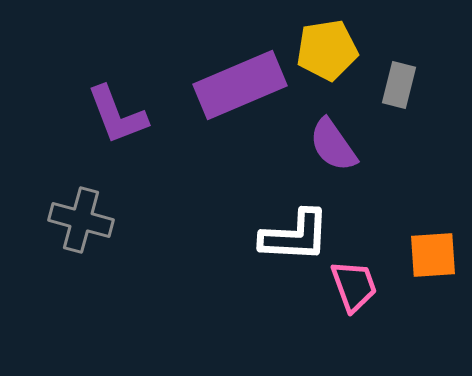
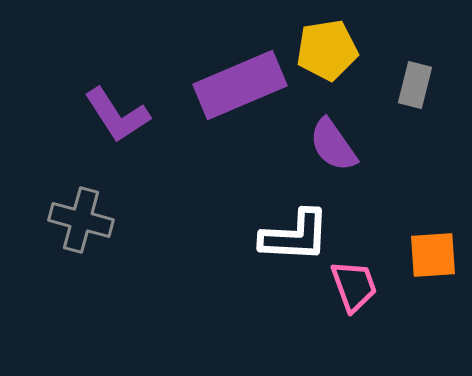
gray rectangle: moved 16 px right
purple L-shape: rotated 12 degrees counterclockwise
